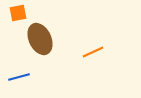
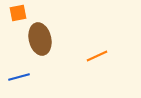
brown ellipse: rotated 12 degrees clockwise
orange line: moved 4 px right, 4 px down
